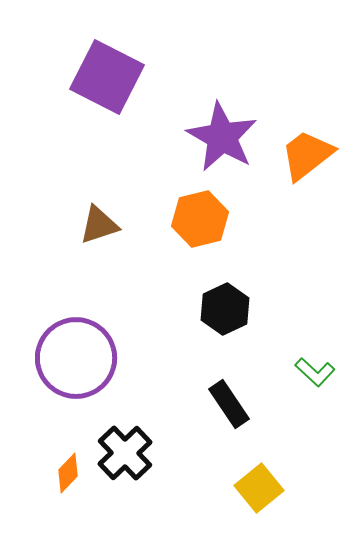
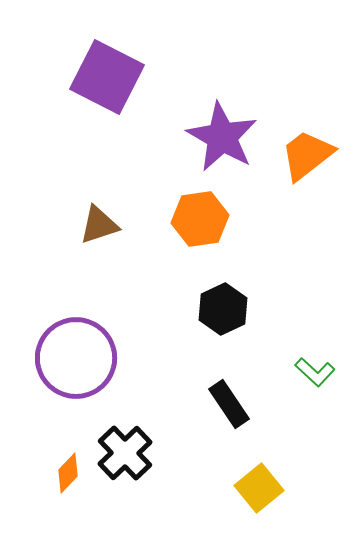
orange hexagon: rotated 6 degrees clockwise
black hexagon: moved 2 px left
